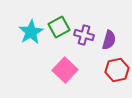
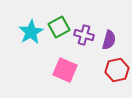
pink square: rotated 20 degrees counterclockwise
